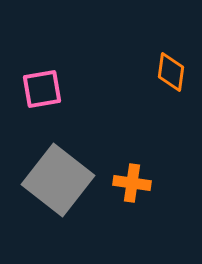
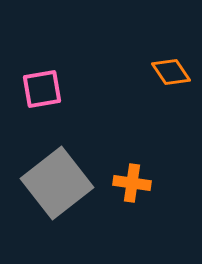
orange diamond: rotated 42 degrees counterclockwise
gray square: moved 1 px left, 3 px down; rotated 14 degrees clockwise
